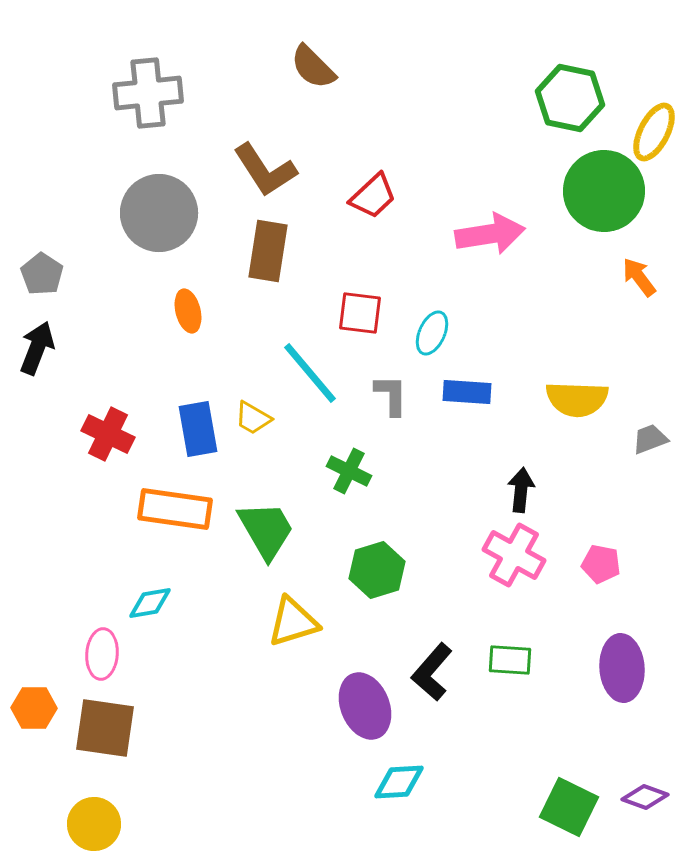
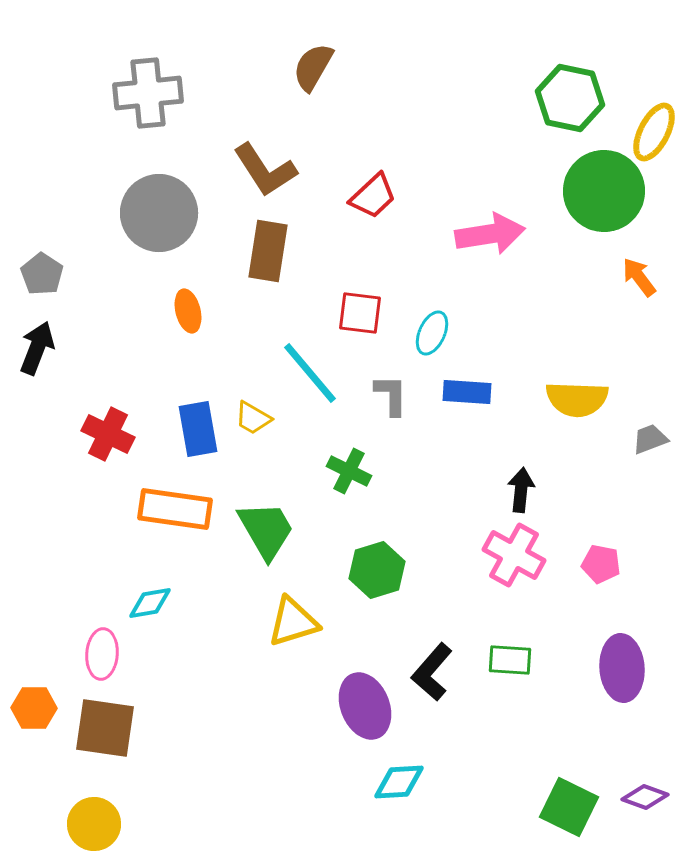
brown semicircle at (313, 67): rotated 75 degrees clockwise
